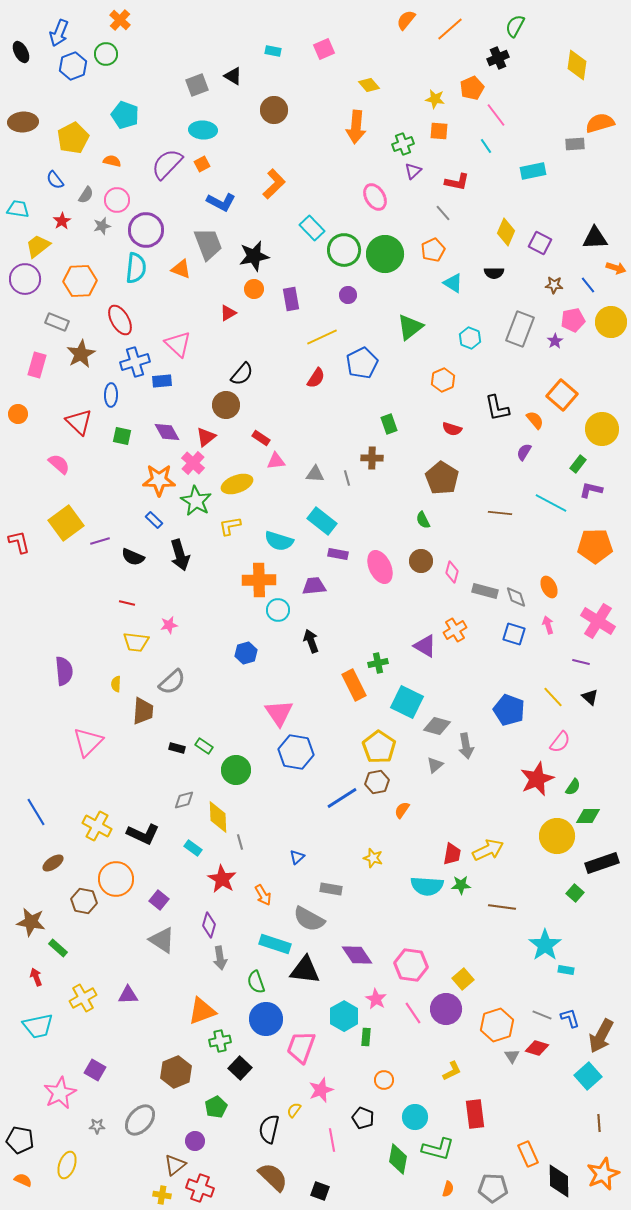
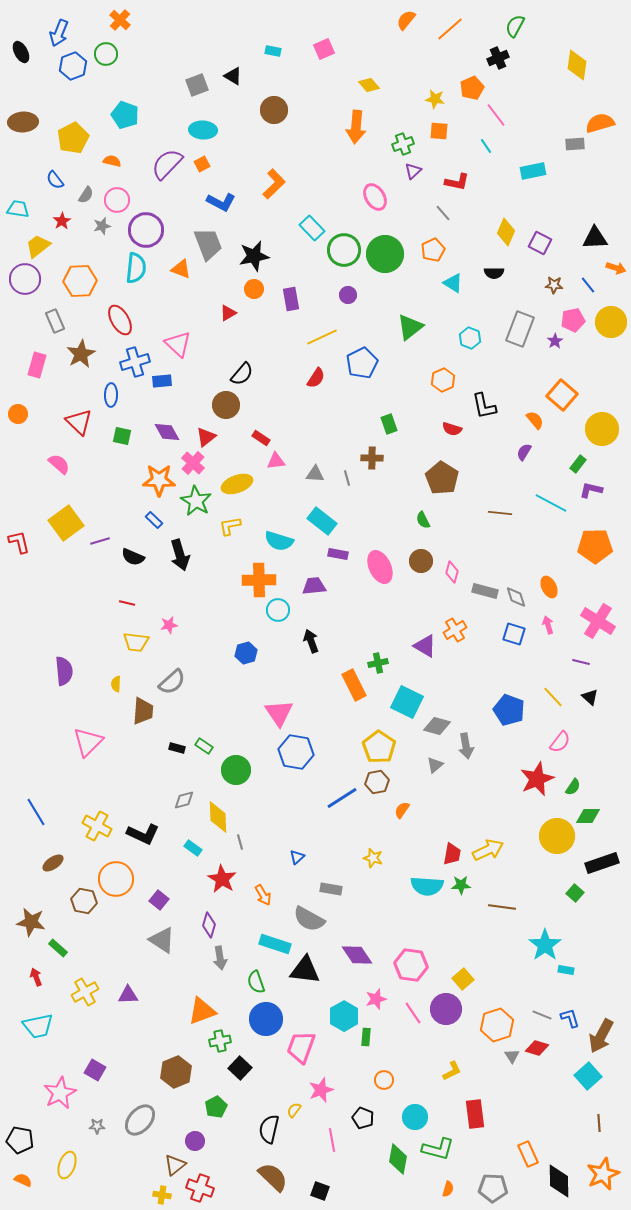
gray rectangle at (57, 322): moved 2 px left, 1 px up; rotated 45 degrees clockwise
black L-shape at (497, 408): moved 13 px left, 2 px up
yellow cross at (83, 998): moved 2 px right, 6 px up
pink star at (376, 999): rotated 25 degrees clockwise
